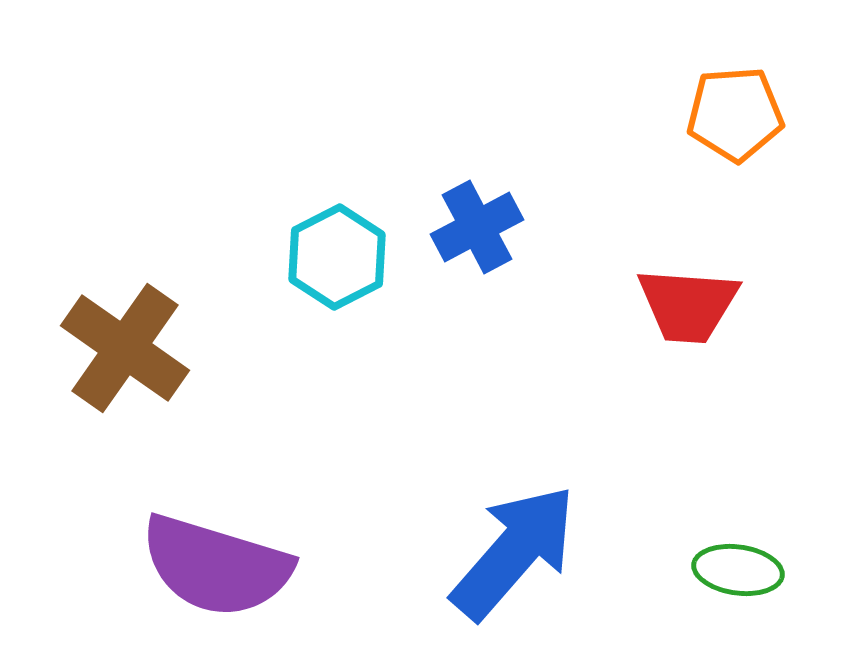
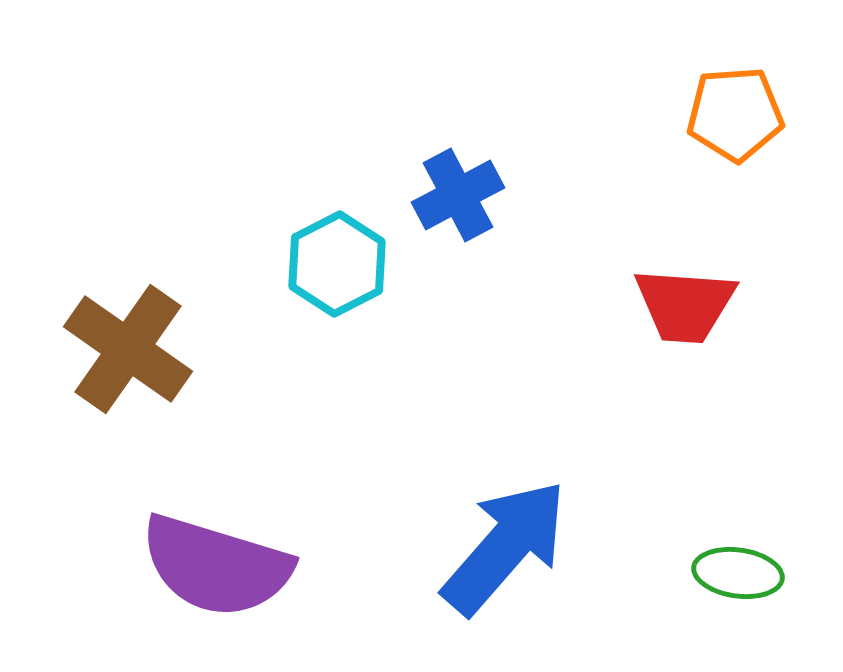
blue cross: moved 19 px left, 32 px up
cyan hexagon: moved 7 px down
red trapezoid: moved 3 px left
brown cross: moved 3 px right, 1 px down
blue arrow: moved 9 px left, 5 px up
green ellipse: moved 3 px down
